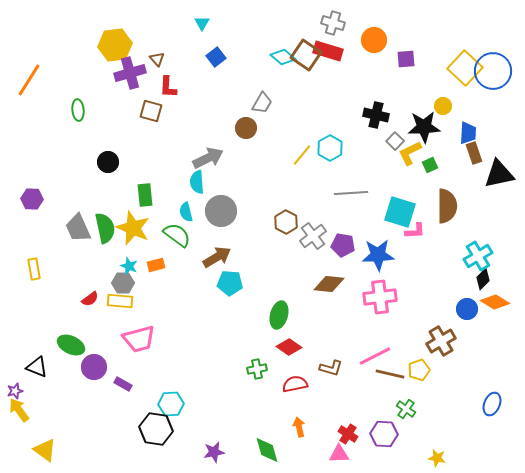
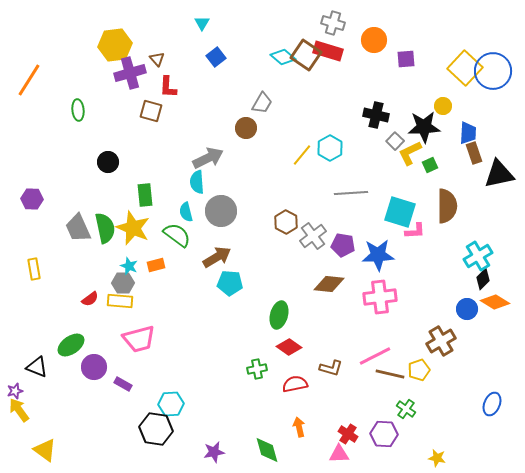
green ellipse at (71, 345): rotated 60 degrees counterclockwise
